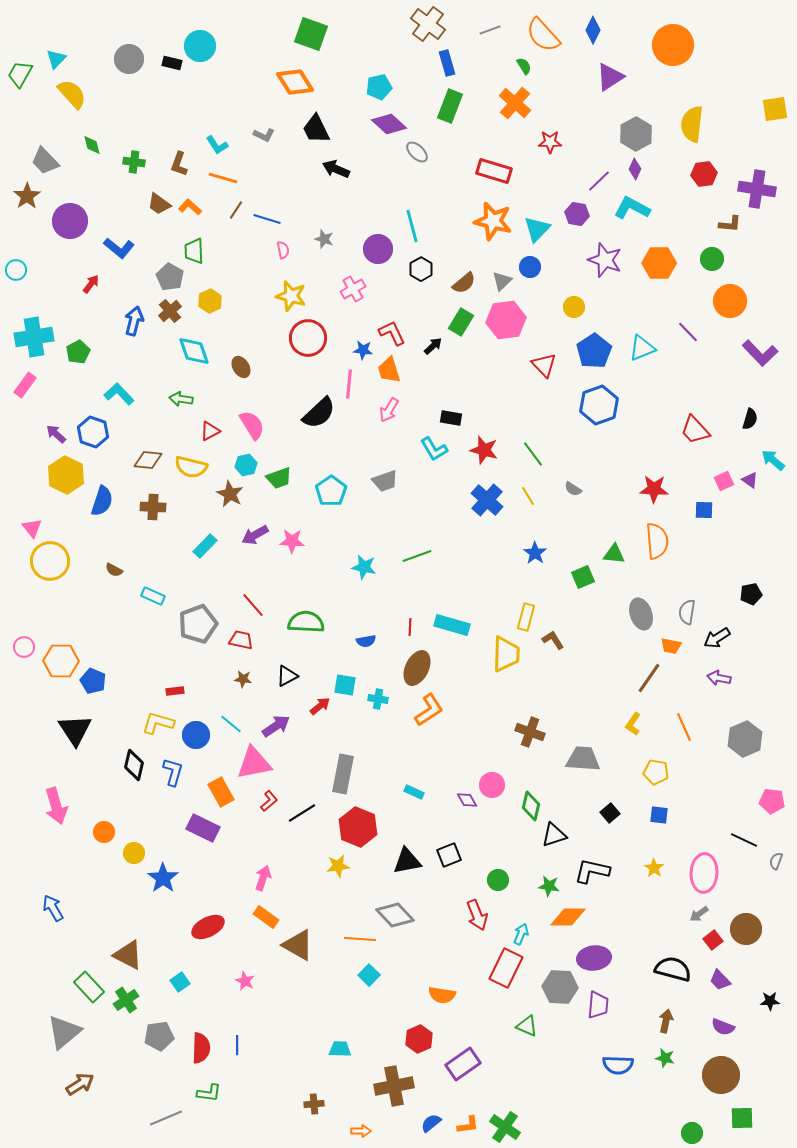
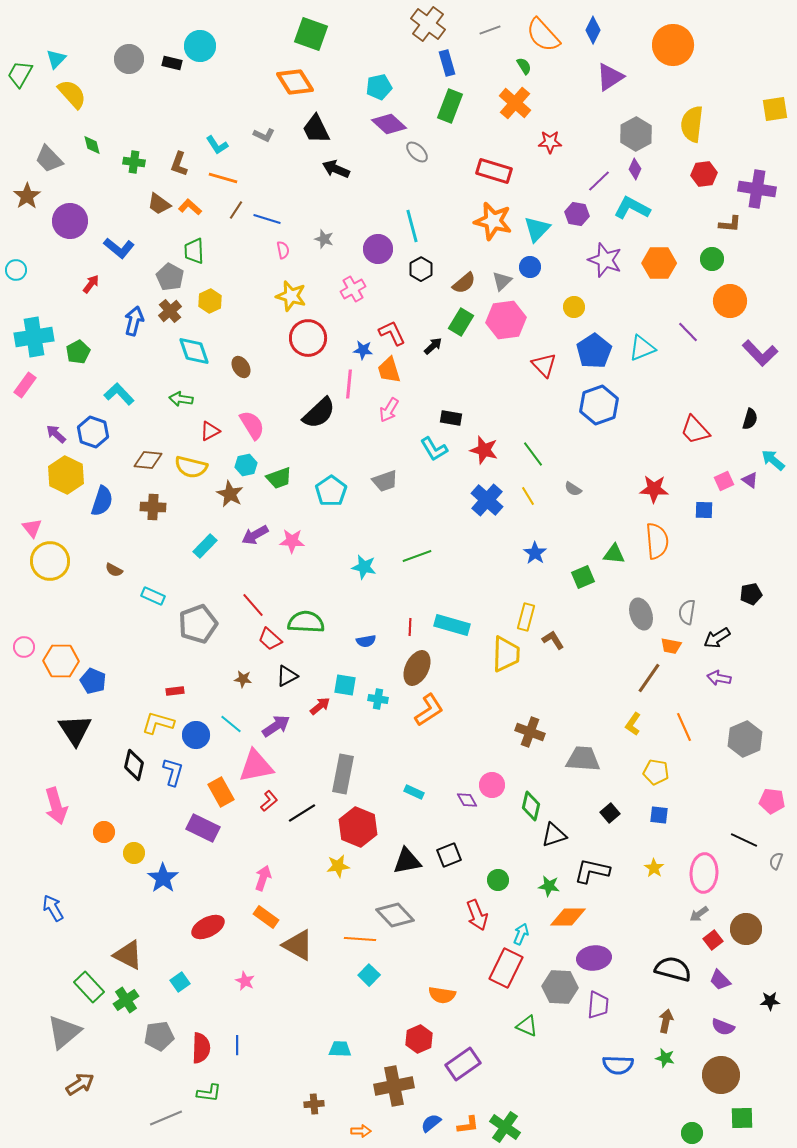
gray trapezoid at (45, 161): moved 4 px right, 2 px up
red trapezoid at (241, 640): moved 29 px right, 1 px up; rotated 150 degrees counterclockwise
pink triangle at (254, 763): moved 2 px right, 3 px down
